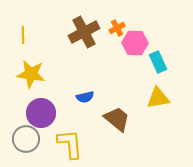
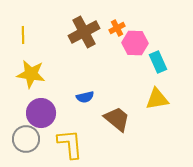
yellow triangle: moved 1 px left, 1 px down
